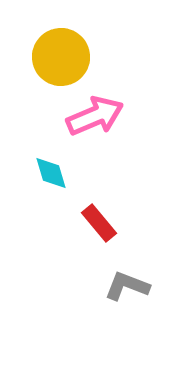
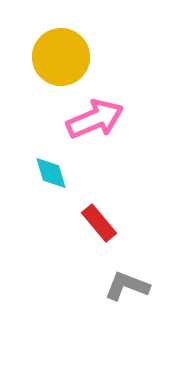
pink arrow: moved 3 px down
